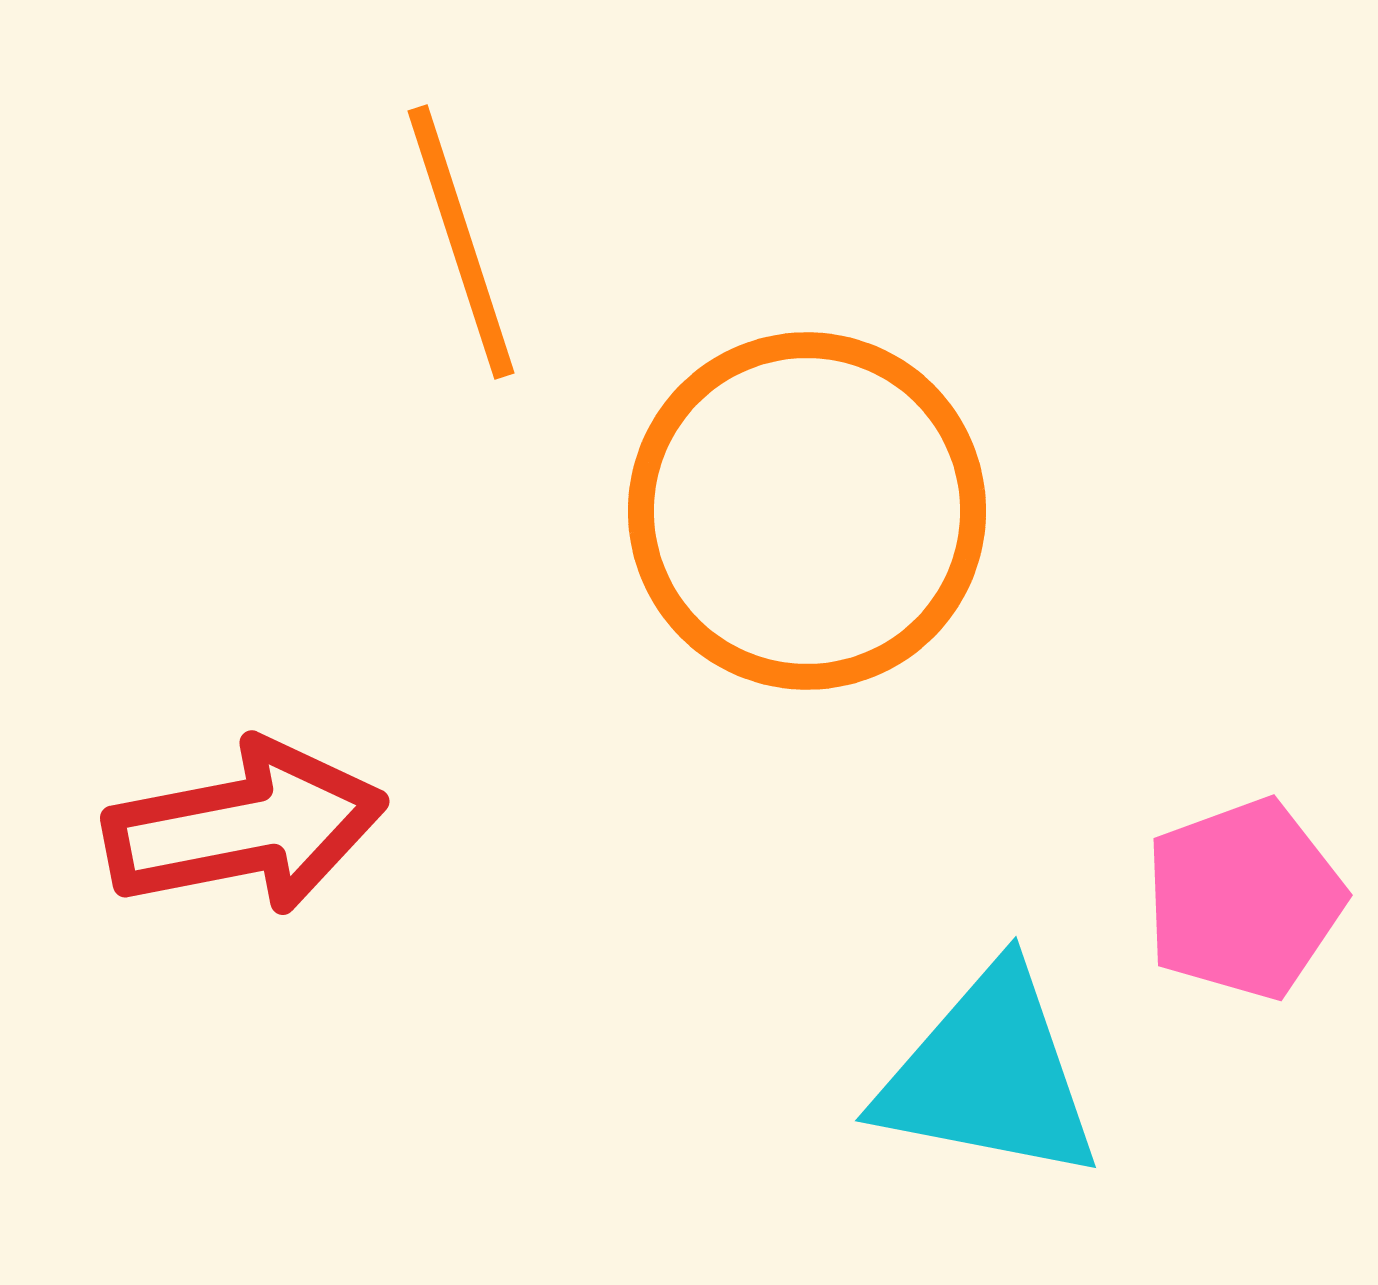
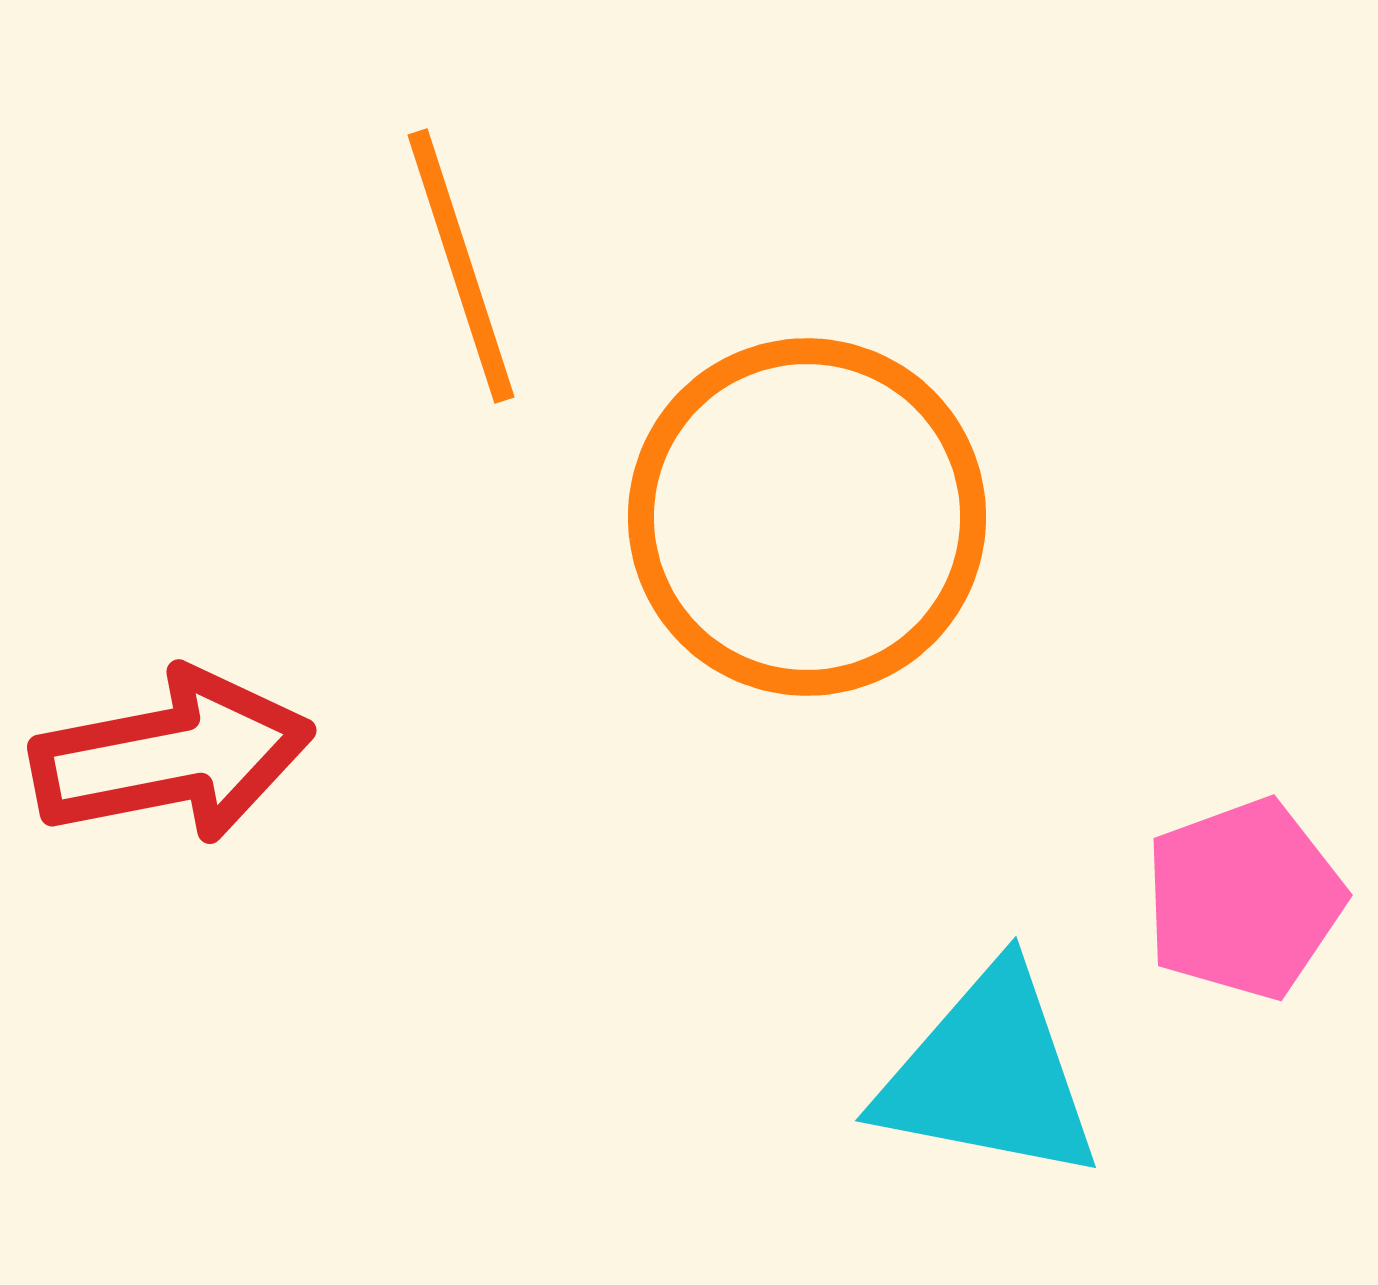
orange line: moved 24 px down
orange circle: moved 6 px down
red arrow: moved 73 px left, 71 px up
